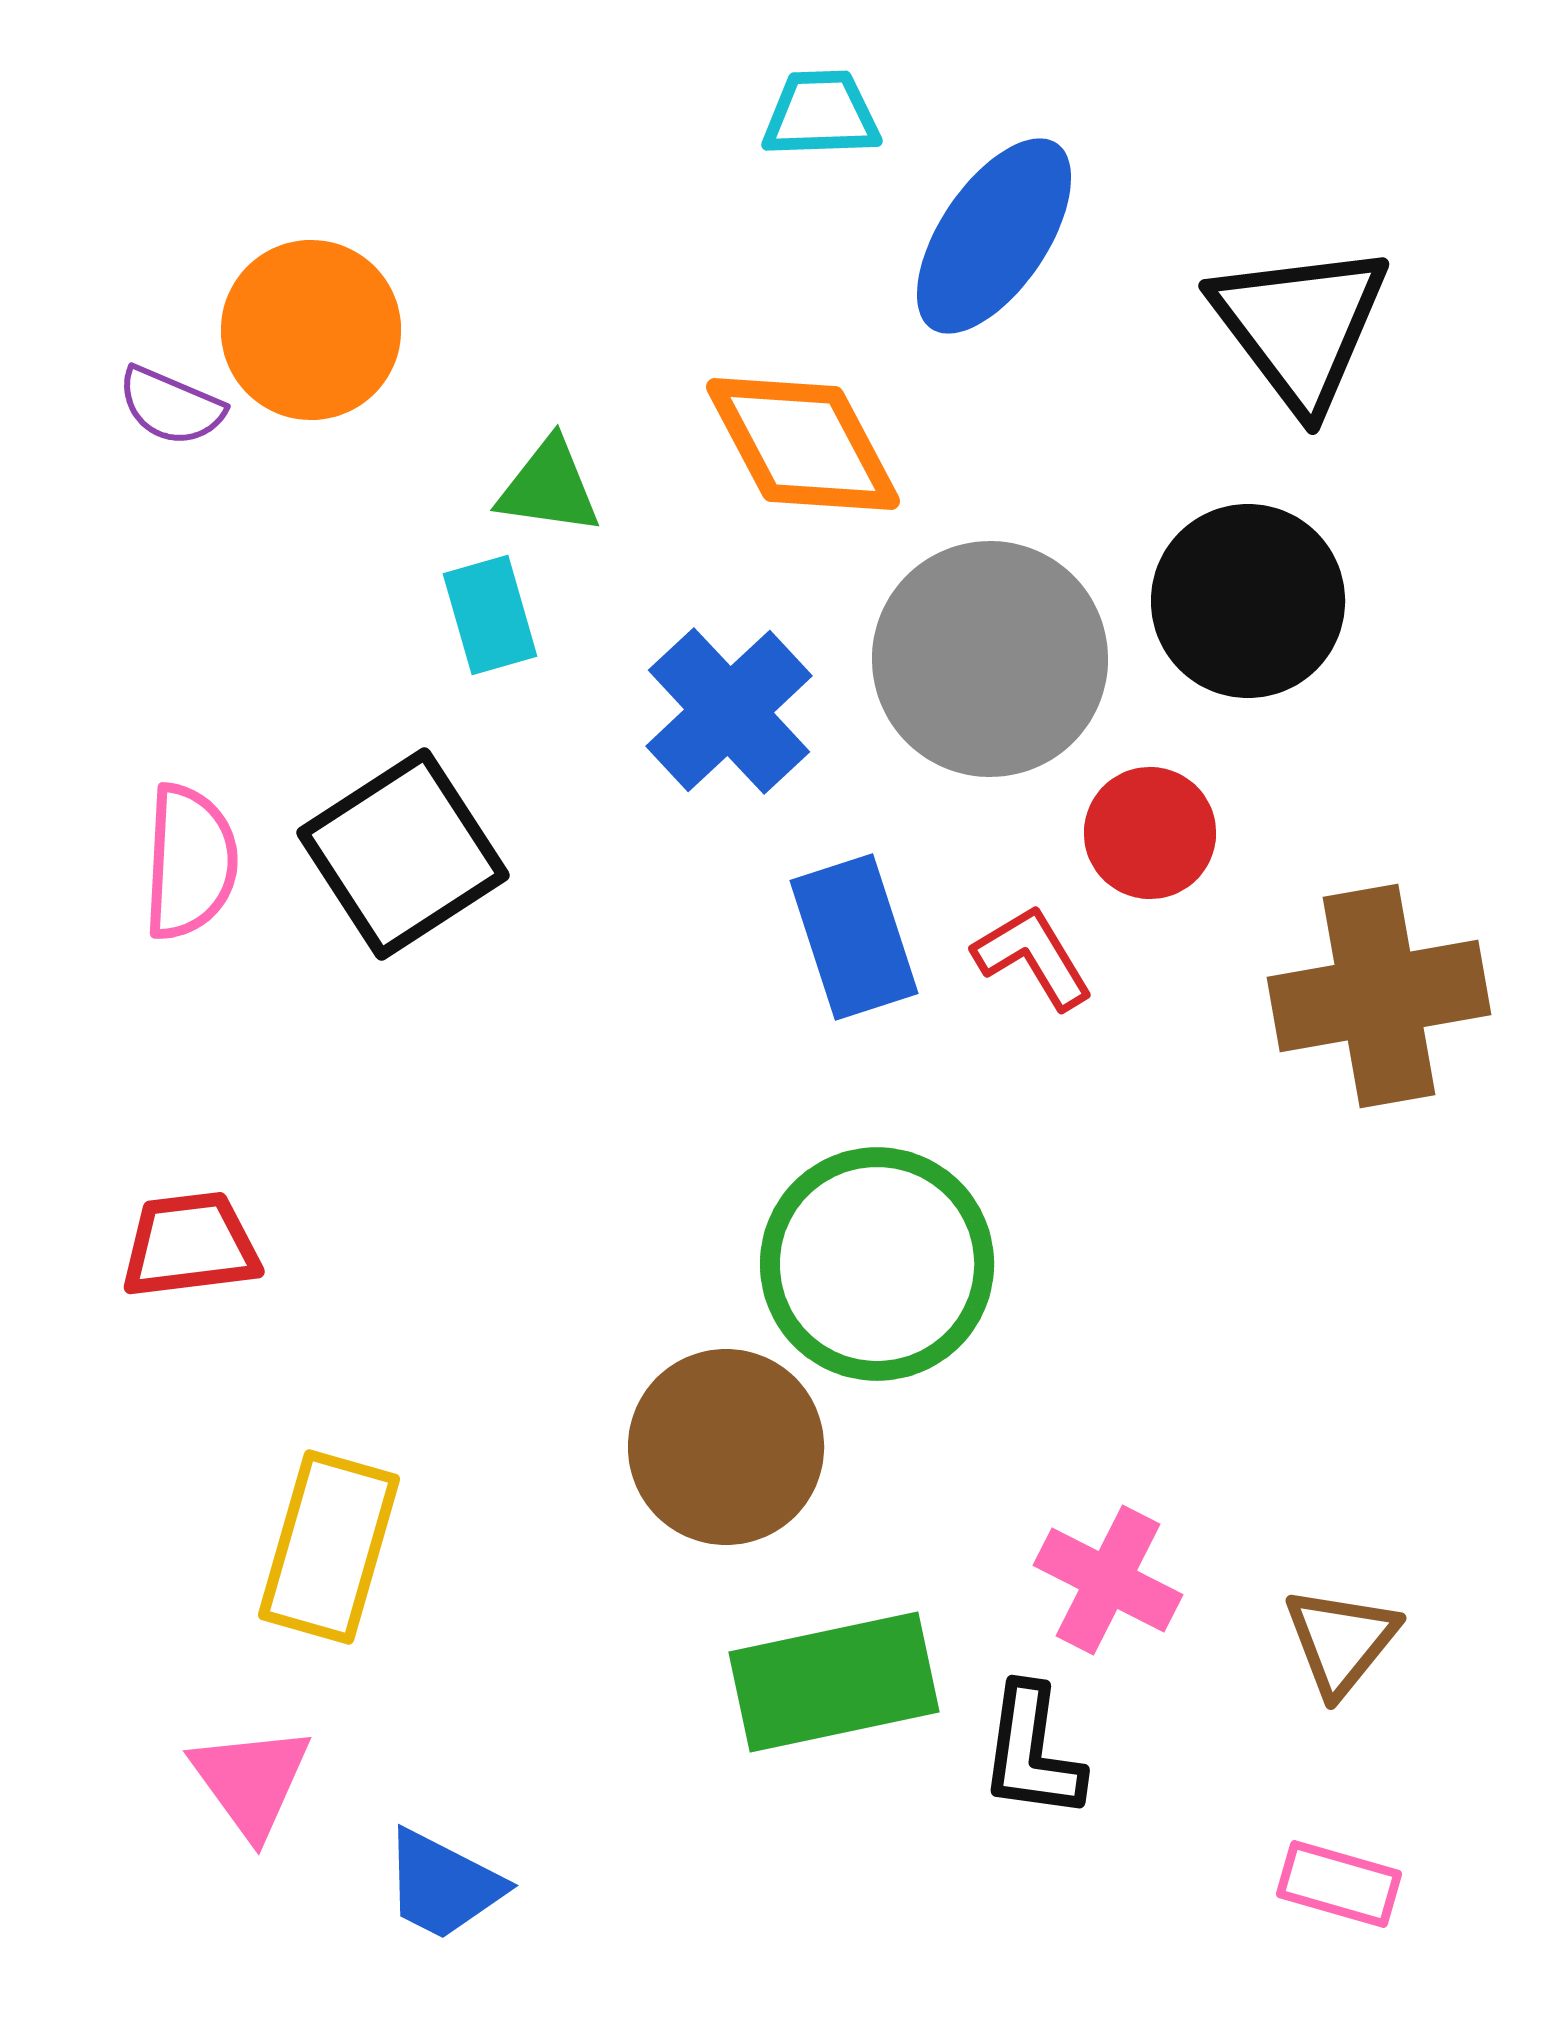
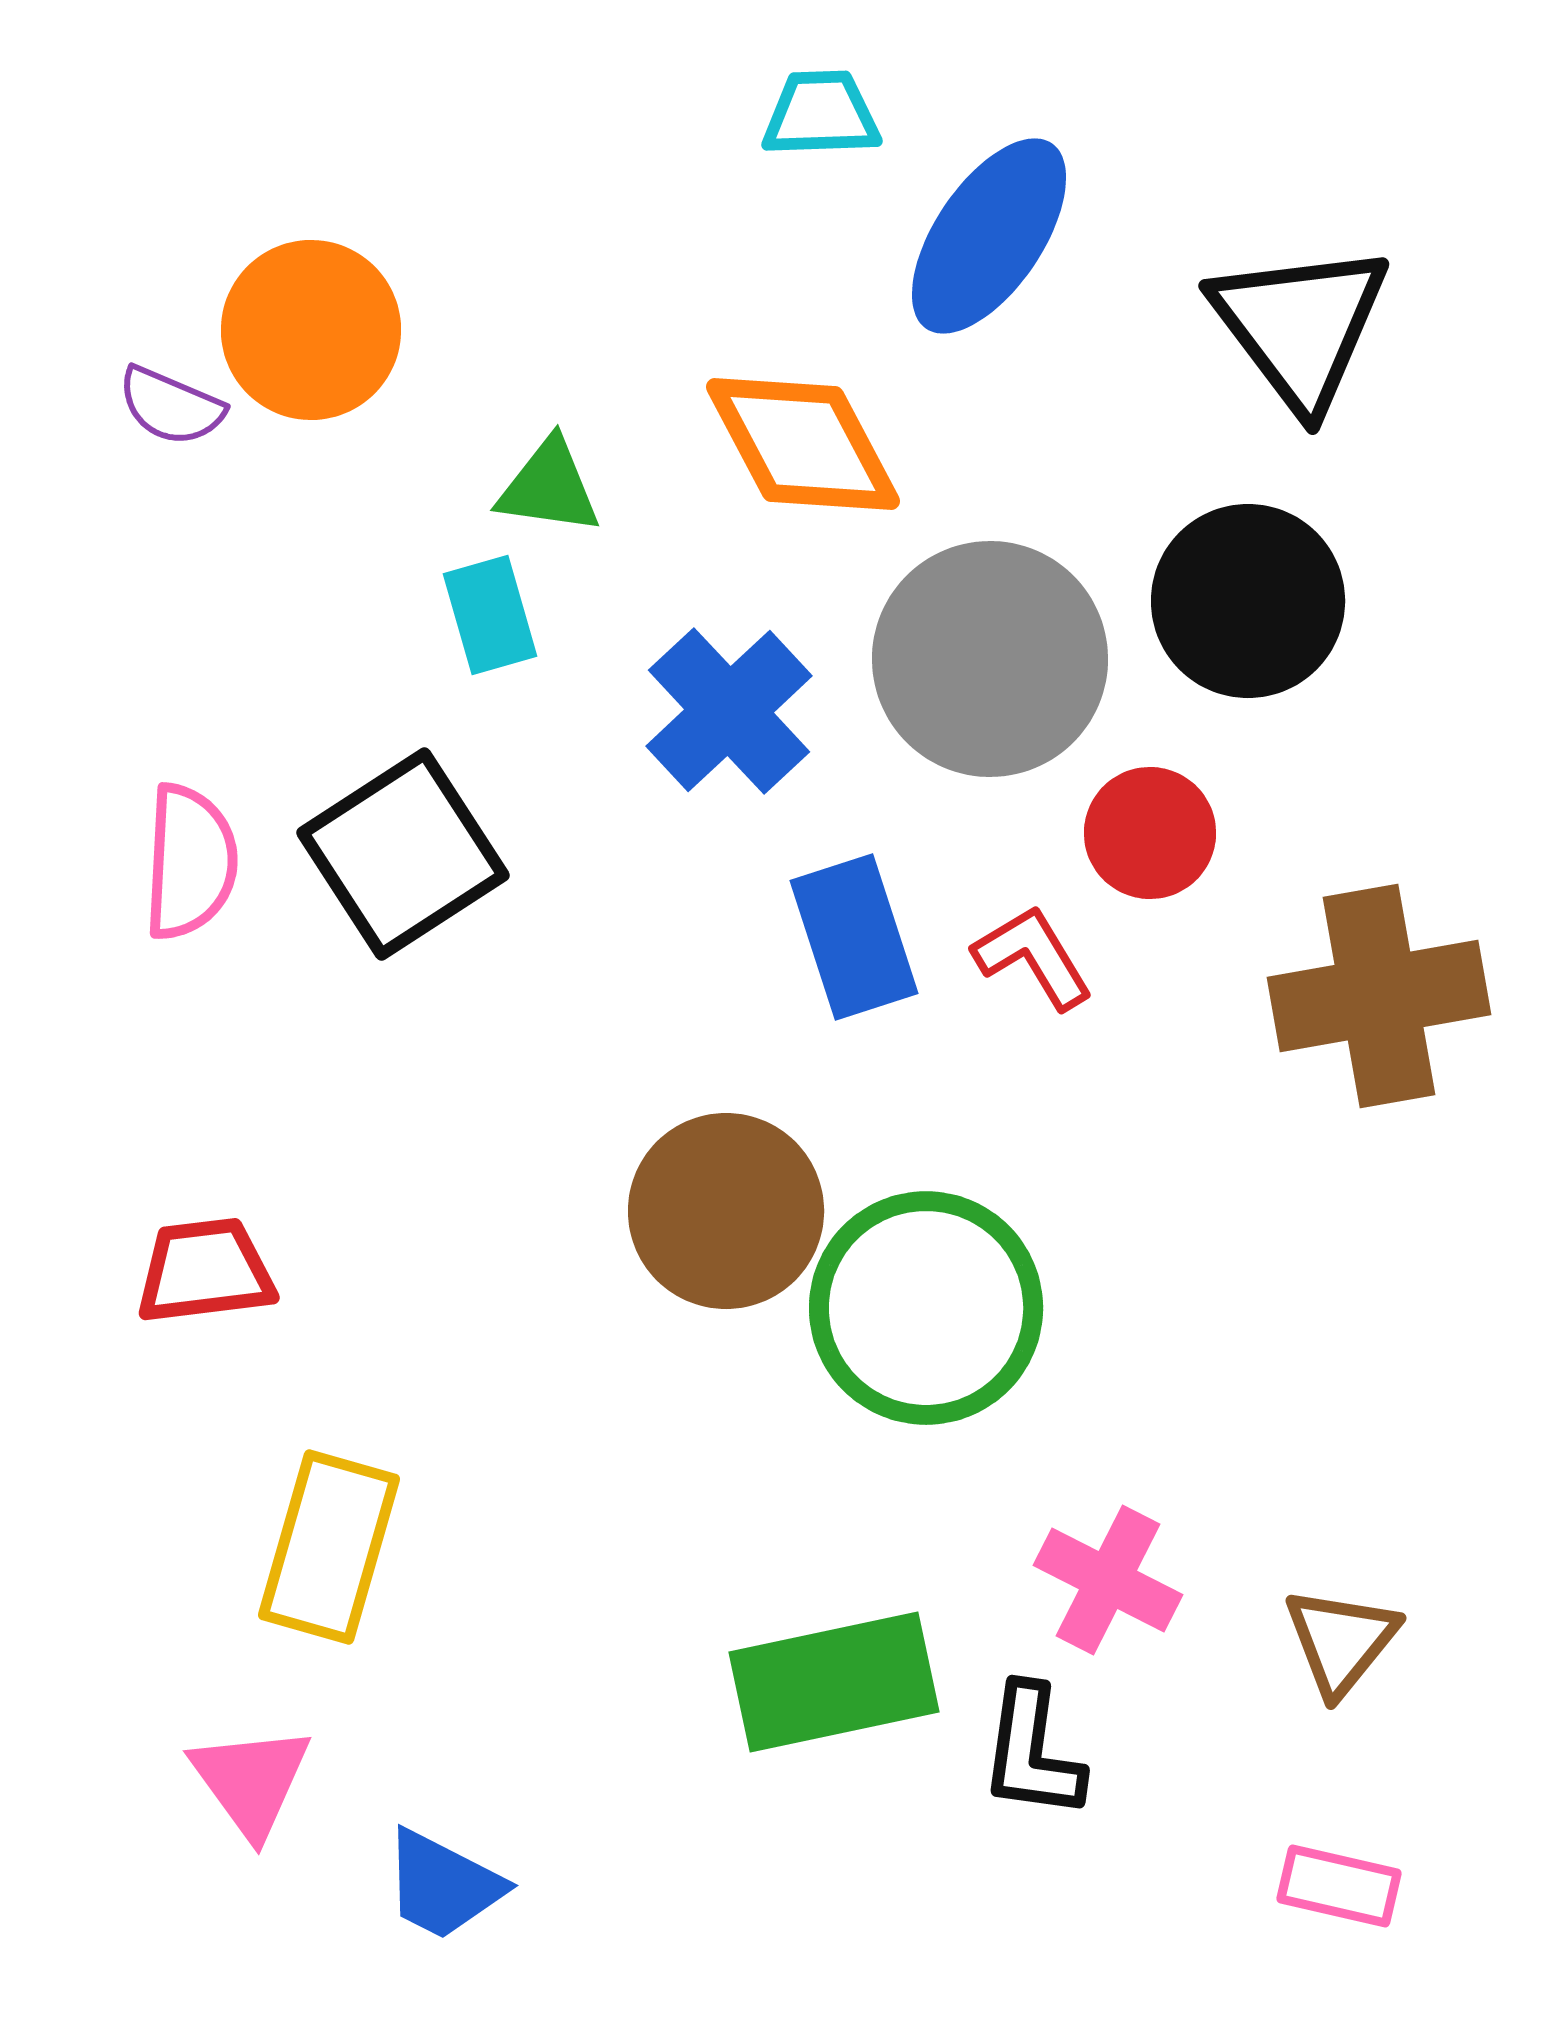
blue ellipse: moved 5 px left
red trapezoid: moved 15 px right, 26 px down
green circle: moved 49 px right, 44 px down
brown circle: moved 236 px up
pink rectangle: moved 2 px down; rotated 3 degrees counterclockwise
